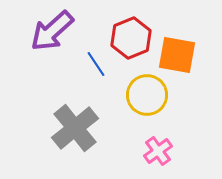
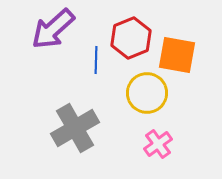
purple arrow: moved 1 px right, 2 px up
blue line: moved 4 px up; rotated 36 degrees clockwise
yellow circle: moved 2 px up
gray cross: rotated 9 degrees clockwise
pink cross: moved 7 px up
